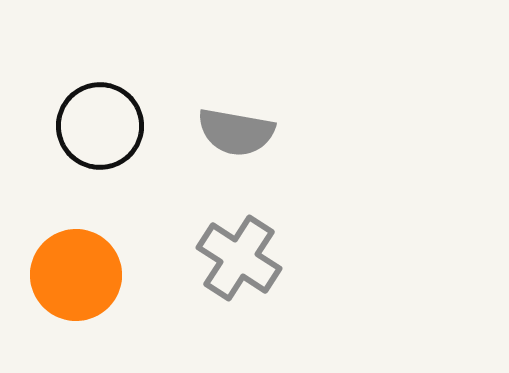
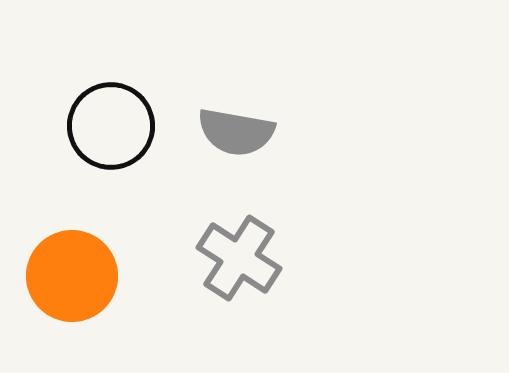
black circle: moved 11 px right
orange circle: moved 4 px left, 1 px down
